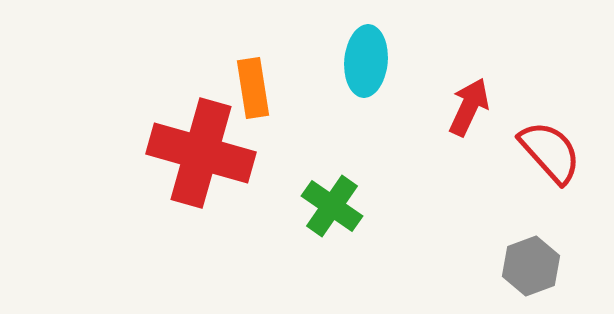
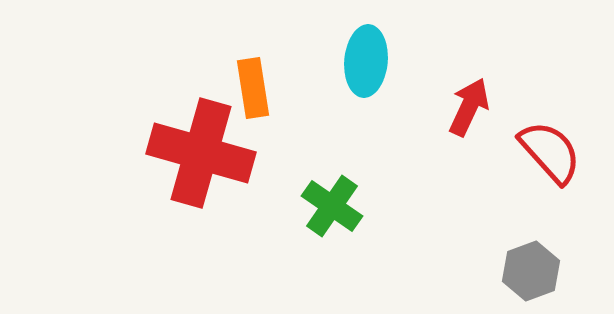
gray hexagon: moved 5 px down
